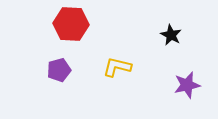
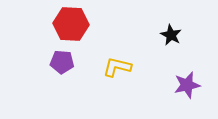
purple pentagon: moved 3 px right, 8 px up; rotated 20 degrees clockwise
